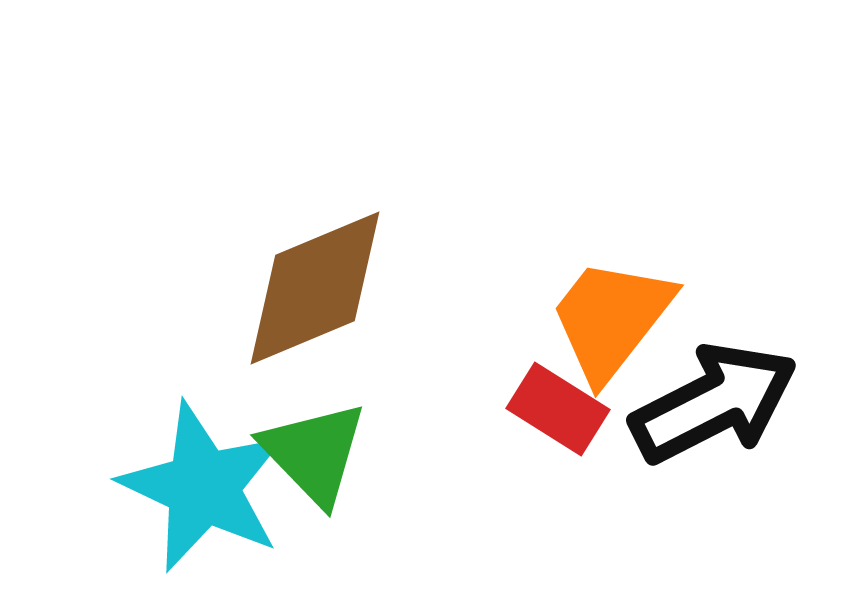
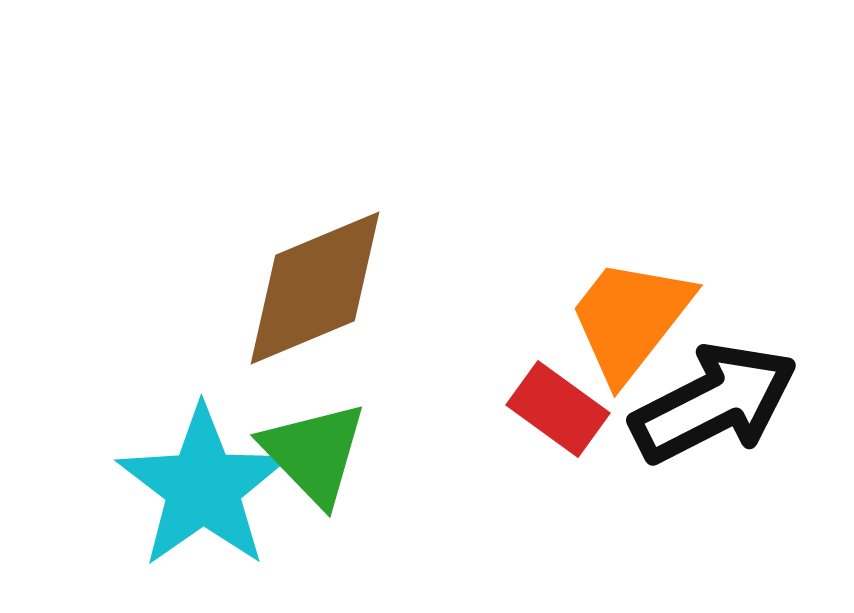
orange trapezoid: moved 19 px right
red rectangle: rotated 4 degrees clockwise
cyan star: rotated 12 degrees clockwise
